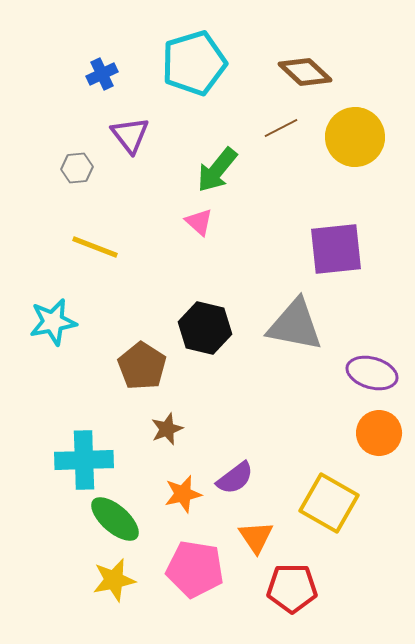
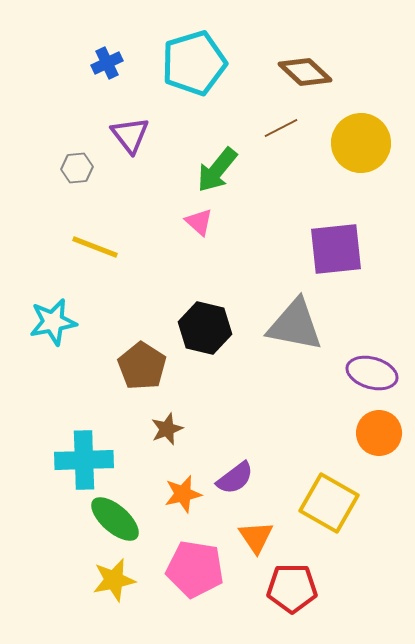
blue cross: moved 5 px right, 11 px up
yellow circle: moved 6 px right, 6 px down
